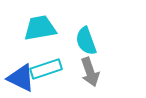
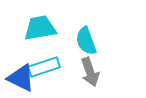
cyan rectangle: moved 2 px left, 2 px up
